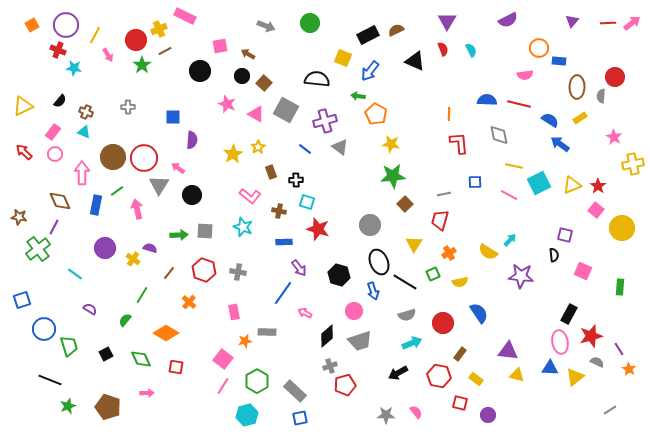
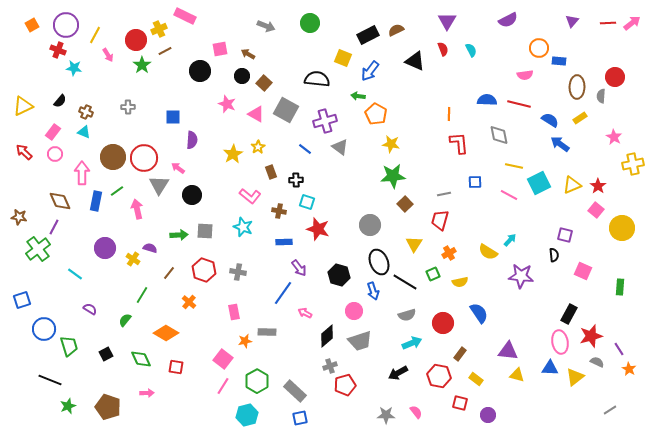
pink square at (220, 46): moved 3 px down
blue rectangle at (96, 205): moved 4 px up
